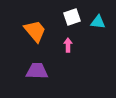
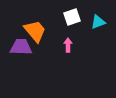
cyan triangle: rotated 28 degrees counterclockwise
purple trapezoid: moved 16 px left, 24 px up
